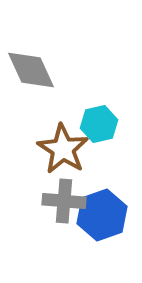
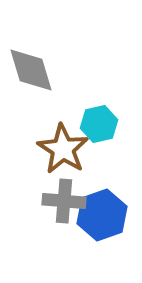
gray diamond: rotated 8 degrees clockwise
